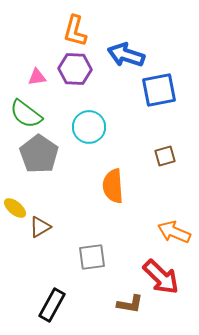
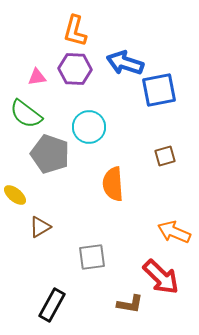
blue arrow: moved 1 px left, 8 px down
gray pentagon: moved 11 px right; rotated 15 degrees counterclockwise
orange semicircle: moved 2 px up
yellow ellipse: moved 13 px up
